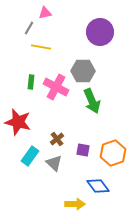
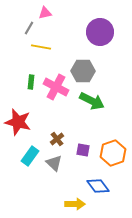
green arrow: rotated 40 degrees counterclockwise
